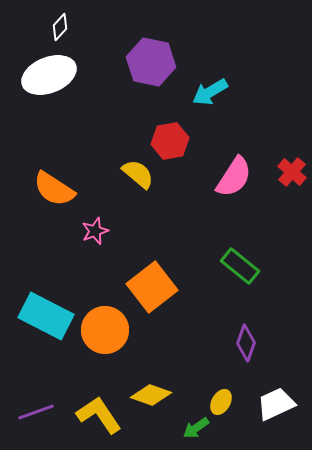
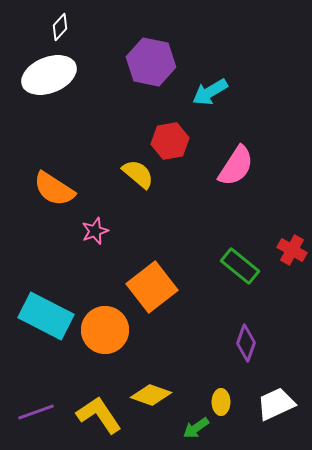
red cross: moved 78 px down; rotated 12 degrees counterclockwise
pink semicircle: moved 2 px right, 11 px up
yellow ellipse: rotated 30 degrees counterclockwise
